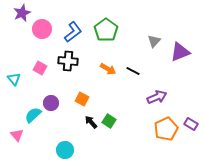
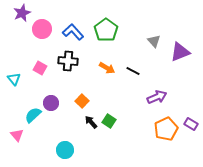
blue L-shape: rotated 95 degrees counterclockwise
gray triangle: rotated 24 degrees counterclockwise
orange arrow: moved 1 px left, 1 px up
orange square: moved 2 px down; rotated 16 degrees clockwise
